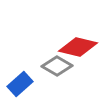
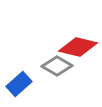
blue rectangle: moved 1 px left
